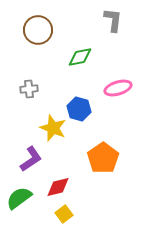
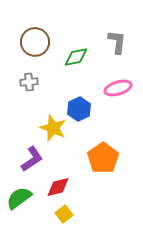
gray L-shape: moved 4 px right, 22 px down
brown circle: moved 3 px left, 12 px down
green diamond: moved 4 px left
gray cross: moved 7 px up
blue hexagon: rotated 20 degrees clockwise
purple L-shape: moved 1 px right
